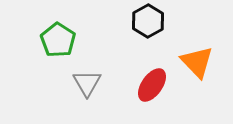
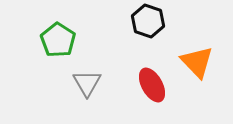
black hexagon: rotated 12 degrees counterclockwise
red ellipse: rotated 64 degrees counterclockwise
